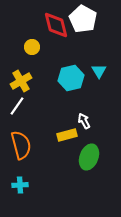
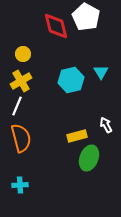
white pentagon: moved 3 px right, 2 px up
red diamond: moved 1 px down
yellow circle: moved 9 px left, 7 px down
cyan triangle: moved 2 px right, 1 px down
cyan hexagon: moved 2 px down
white line: rotated 12 degrees counterclockwise
white arrow: moved 22 px right, 4 px down
yellow rectangle: moved 10 px right, 1 px down
orange semicircle: moved 7 px up
green ellipse: moved 1 px down
